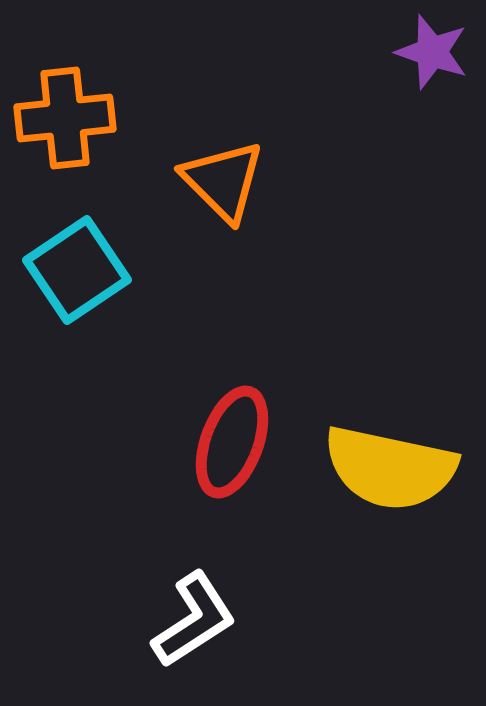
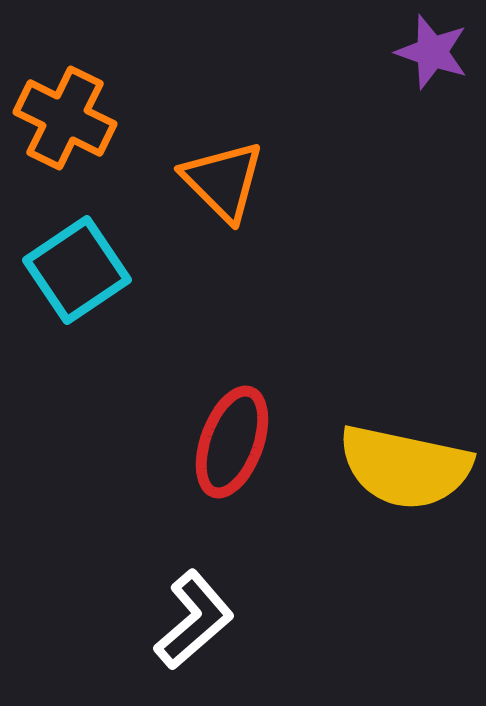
orange cross: rotated 32 degrees clockwise
yellow semicircle: moved 15 px right, 1 px up
white L-shape: rotated 8 degrees counterclockwise
